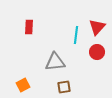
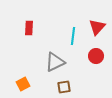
red rectangle: moved 1 px down
cyan line: moved 3 px left, 1 px down
red circle: moved 1 px left, 4 px down
gray triangle: rotated 20 degrees counterclockwise
orange square: moved 1 px up
